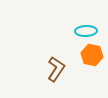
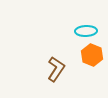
orange hexagon: rotated 10 degrees clockwise
